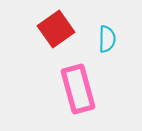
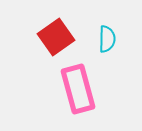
red square: moved 8 px down
